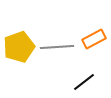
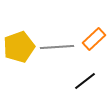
orange rectangle: rotated 15 degrees counterclockwise
black line: moved 1 px right, 1 px up
